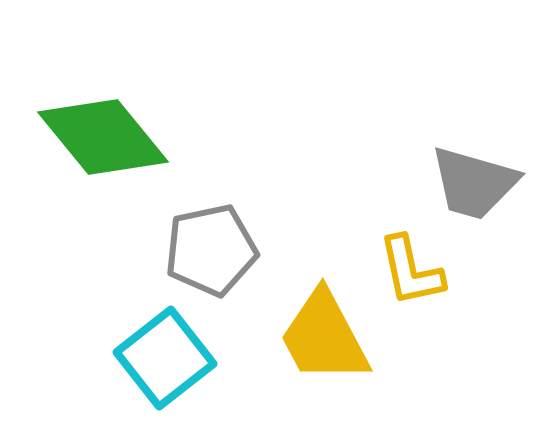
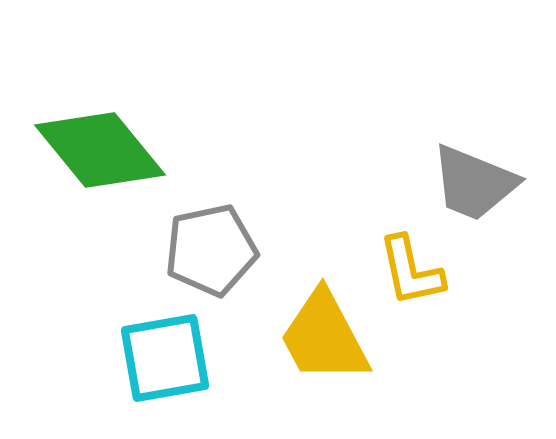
green diamond: moved 3 px left, 13 px down
gray trapezoid: rotated 6 degrees clockwise
cyan square: rotated 28 degrees clockwise
